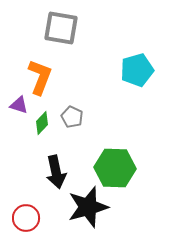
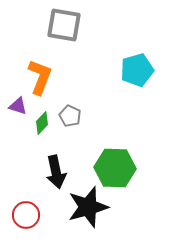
gray square: moved 3 px right, 3 px up
purple triangle: moved 1 px left, 1 px down
gray pentagon: moved 2 px left, 1 px up
red circle: moved 3 px up
